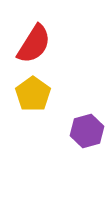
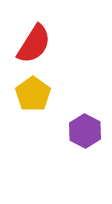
purple hexagon: moved 2 px left; rotated 16 degrees counterclockwise
